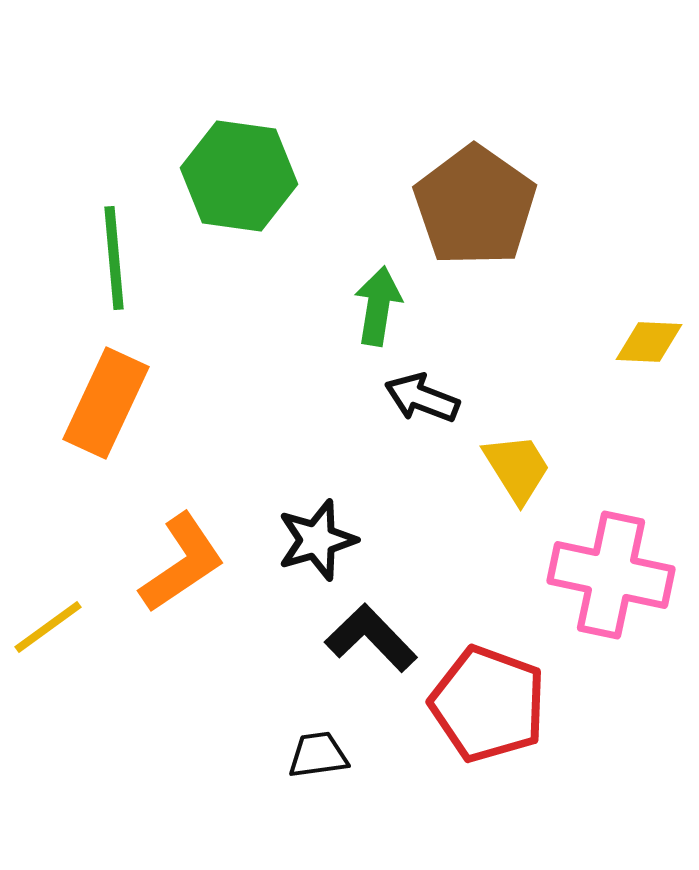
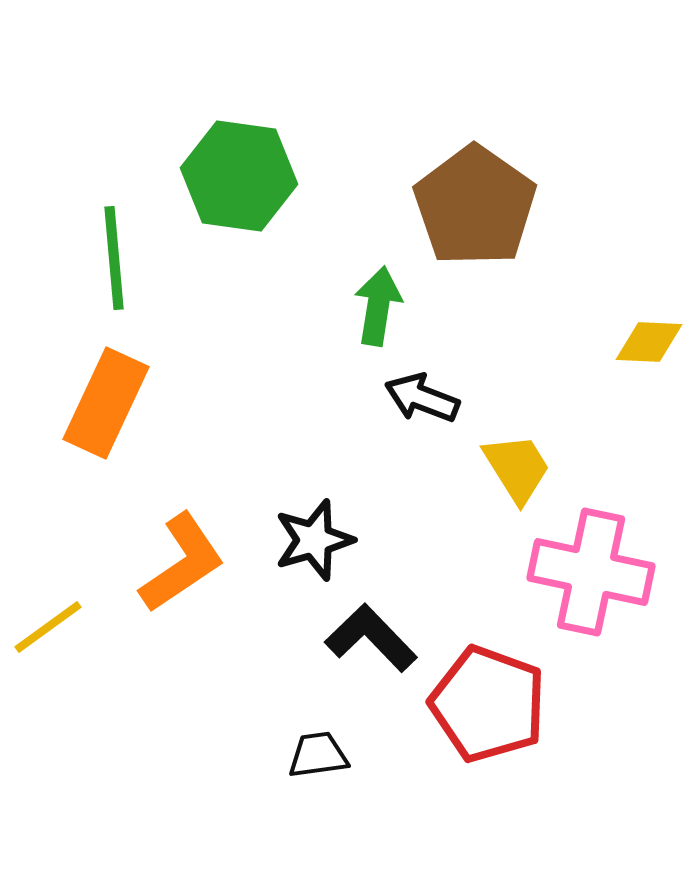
black star: moved 3 px left
pink cross: moved 20 px left, 3 px up
